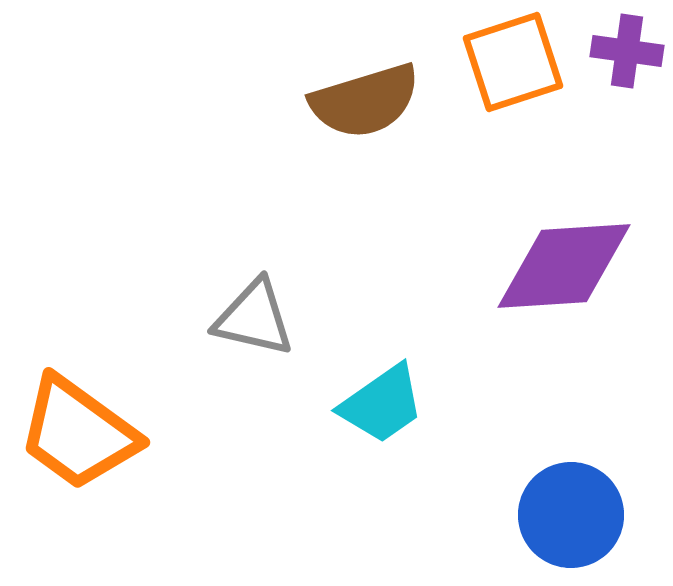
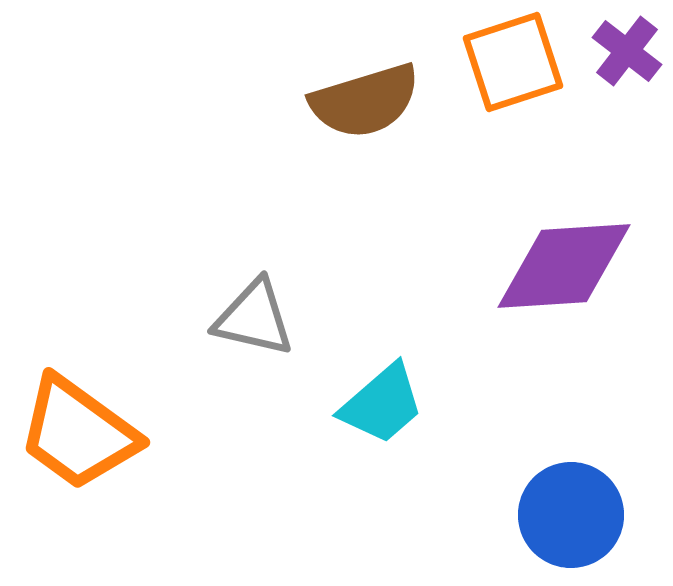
purple cross: rotated 30 degrees clockwise
cyan trapezoid: rotated 6 degrees counterclockwise
